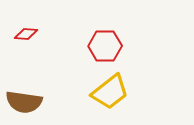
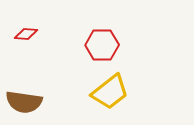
red hexagon: moved 3 px left, 1 px up
